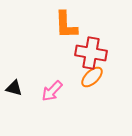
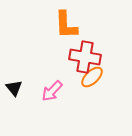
red cross: moved 6 px left, 4 px down
black triangle: rotated 36 degrees clockwise
